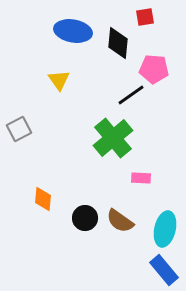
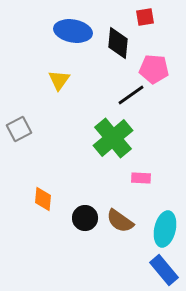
yellow triangle: rotated 10 degrees clockwise
